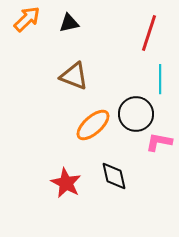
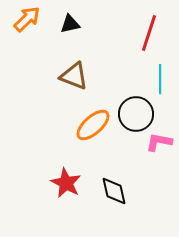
black triangle: moved 1 px right, 1 px down
black diamond: moved 15 px down
